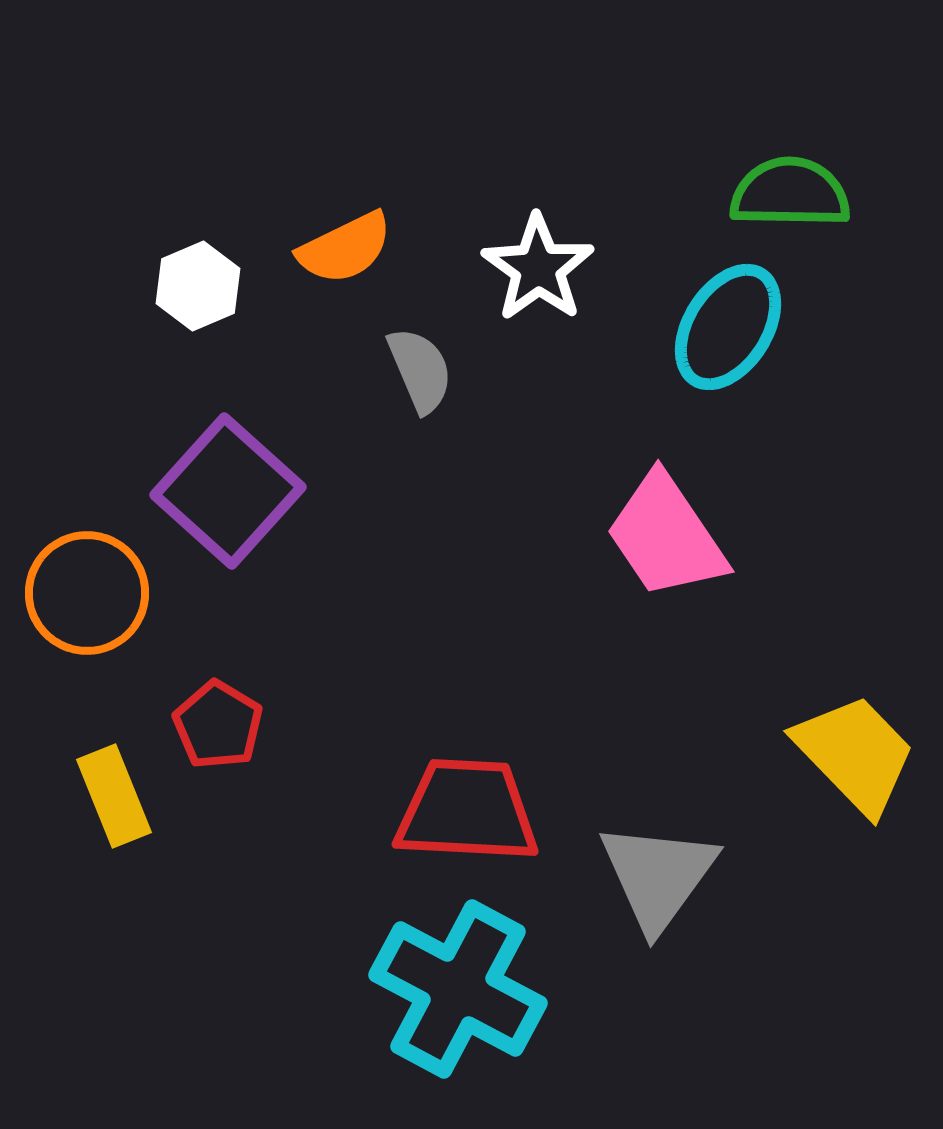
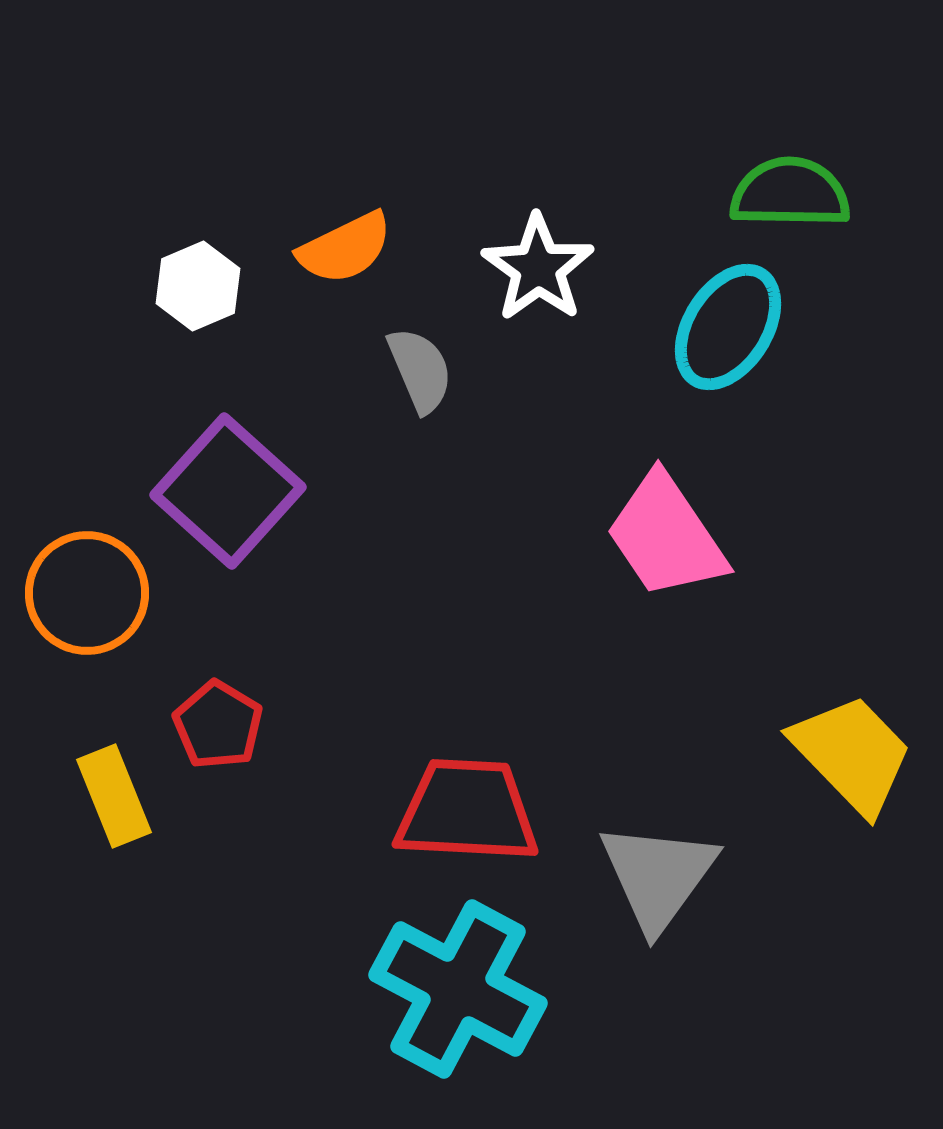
yellow trapezoid: moved 3 px left
